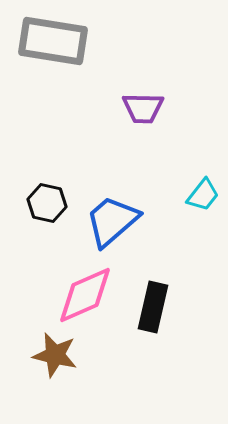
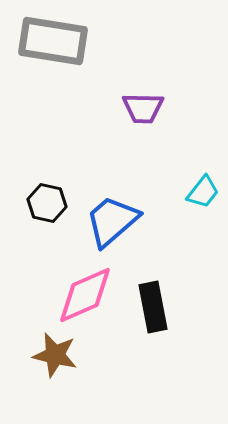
cyan trapezoid: moved 3 px up
black rectangle: rotated 24 degrees counterclockwise
